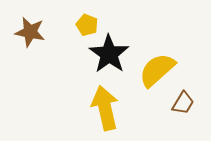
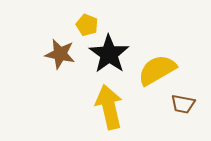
brown star: moved 30 px right, 22 px down
yellow semicircle: rotated 12 degrees clockwise
brown trapezoid: moved 1 px down; rotated 70 degrees clockwise
yellow arrow: moved 4 px right, 1 px up
